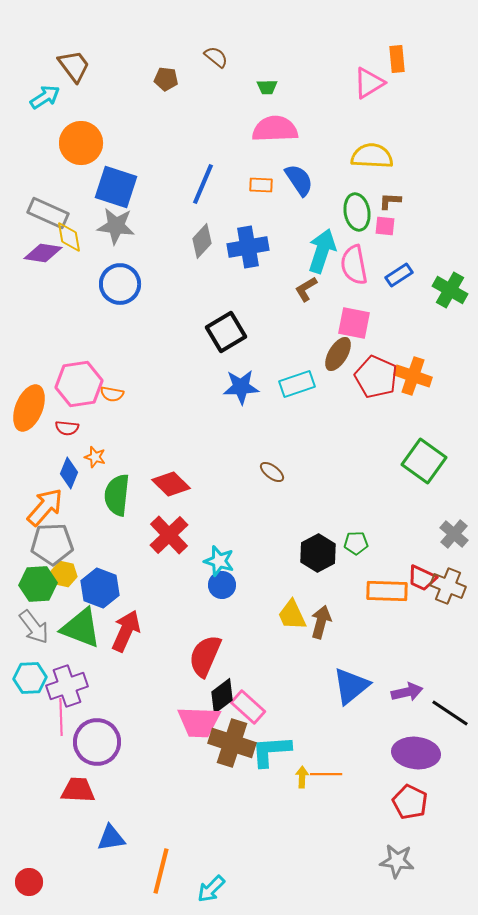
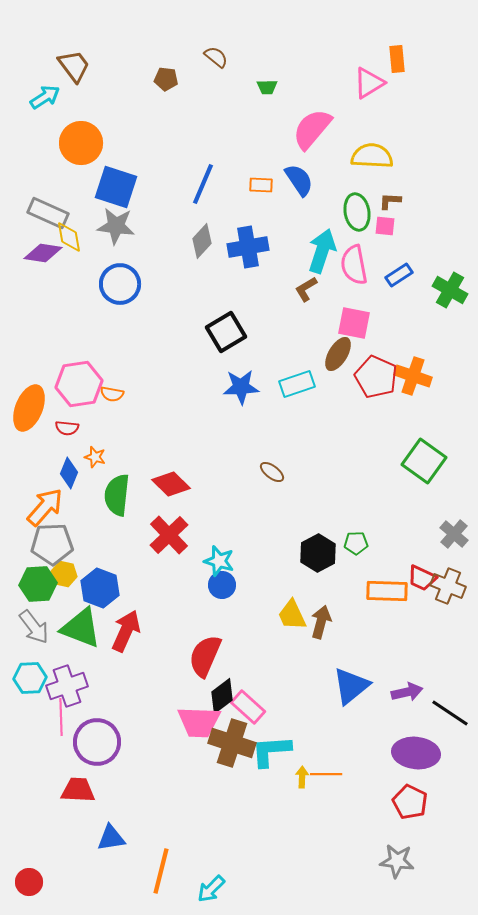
pink semicircle at (275, 129): moved 37 px right; rotated 48 degrees counterclockwise
